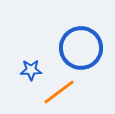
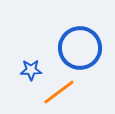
blue circle: moved 1 px left
